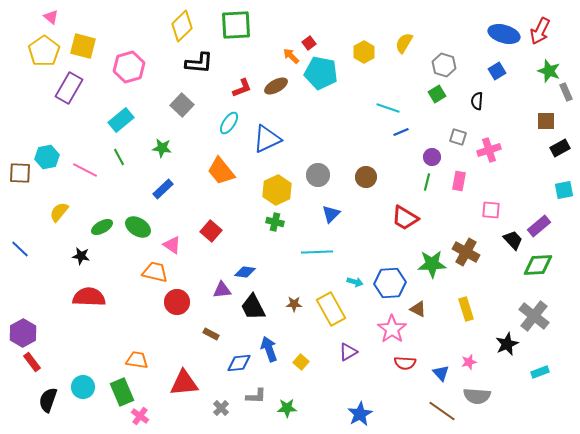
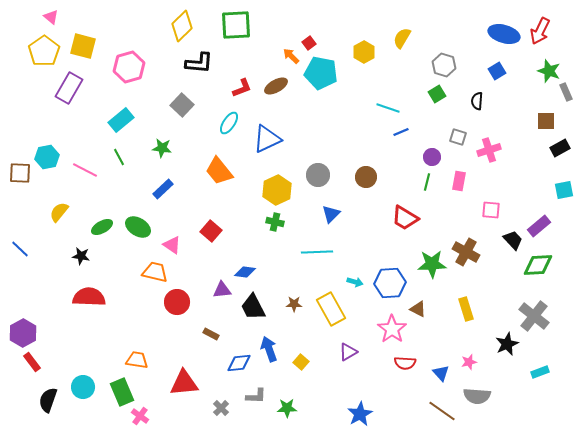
yellow semicircle at (404, 43): moved 2 px left, 5 px up
orange trapezoid at (221, 171): moved 2 px left
